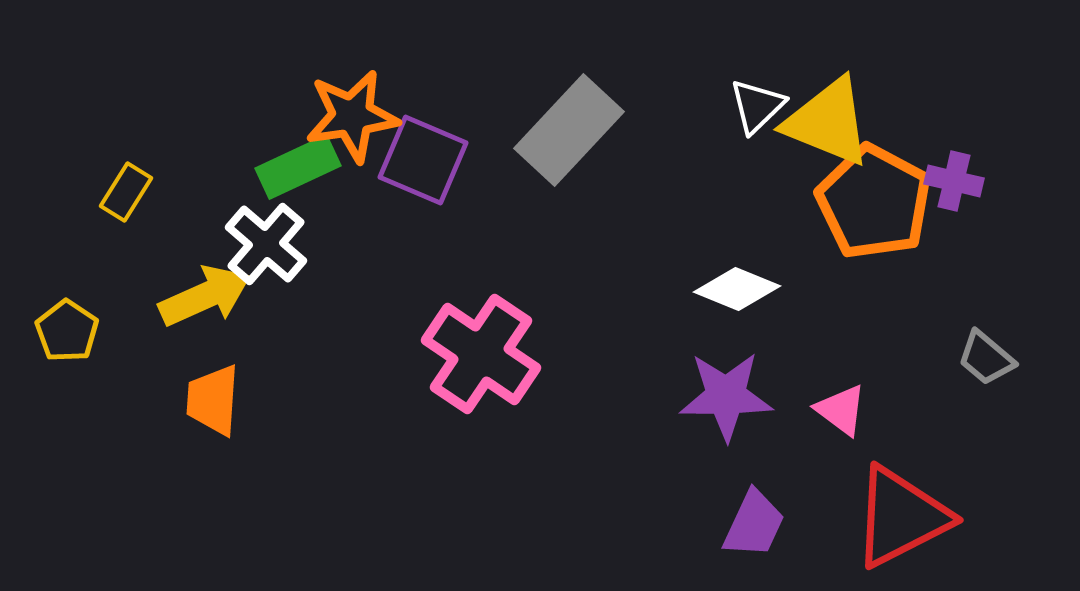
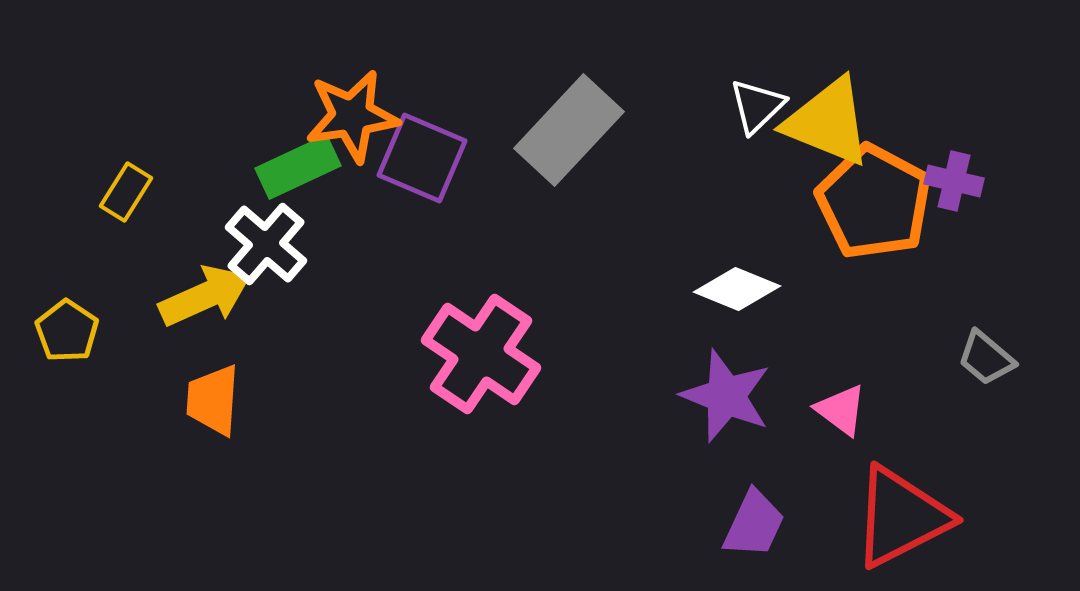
purple square: moved 1 px left, 2 px up
purple star: rotated 22 degrees clockwise
